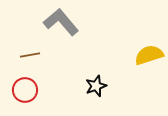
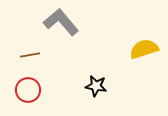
yellow semicircle: moved 5 px left, 6 px up
black star: rotated 30 degrees clockwise
red circle: moved 3 px right
